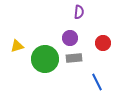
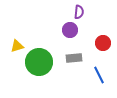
purple circle: moved 8 px up
green circle: moved 6 px left, 3 px down
blue line: moved 2 px right, 7 px up
